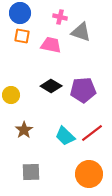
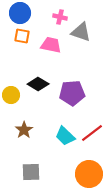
black diamond: moved 13 px left, 2 px up
purple pentagon: moved 11 px left, 3 px down
